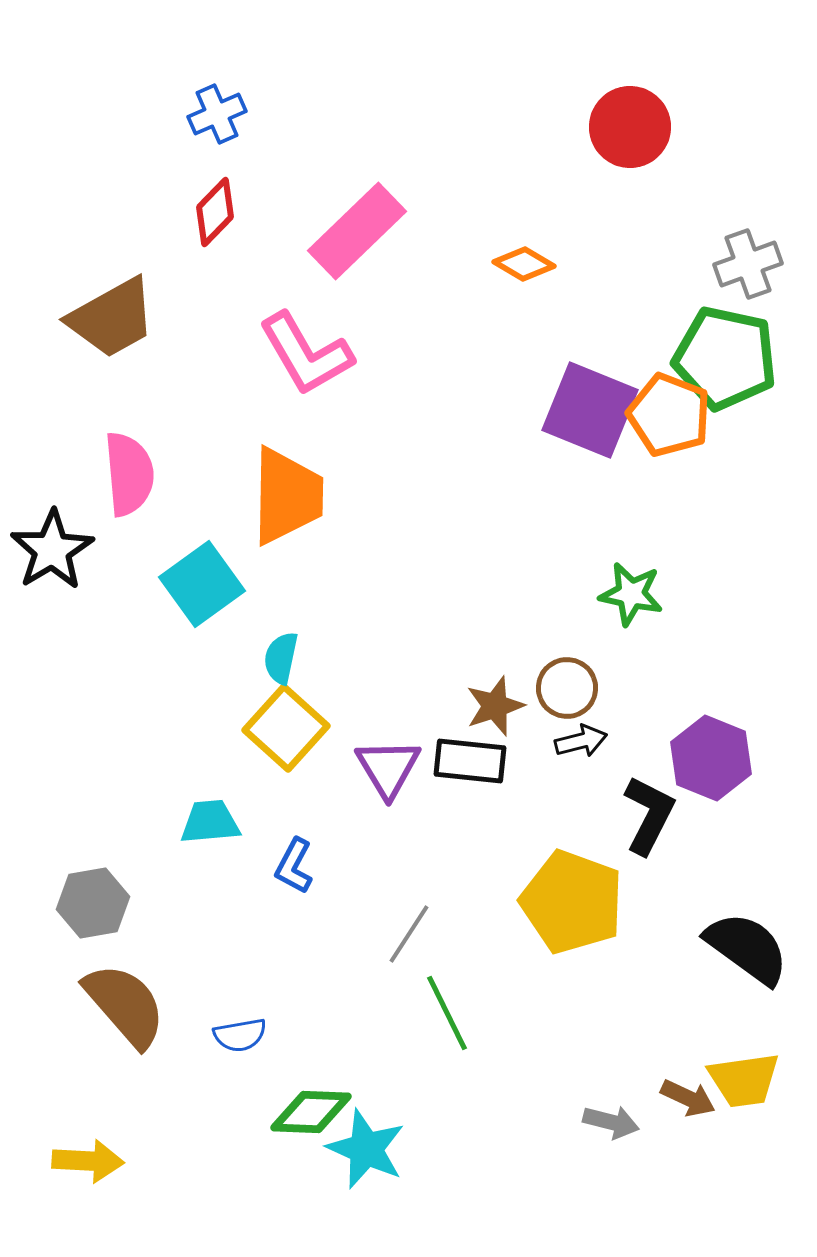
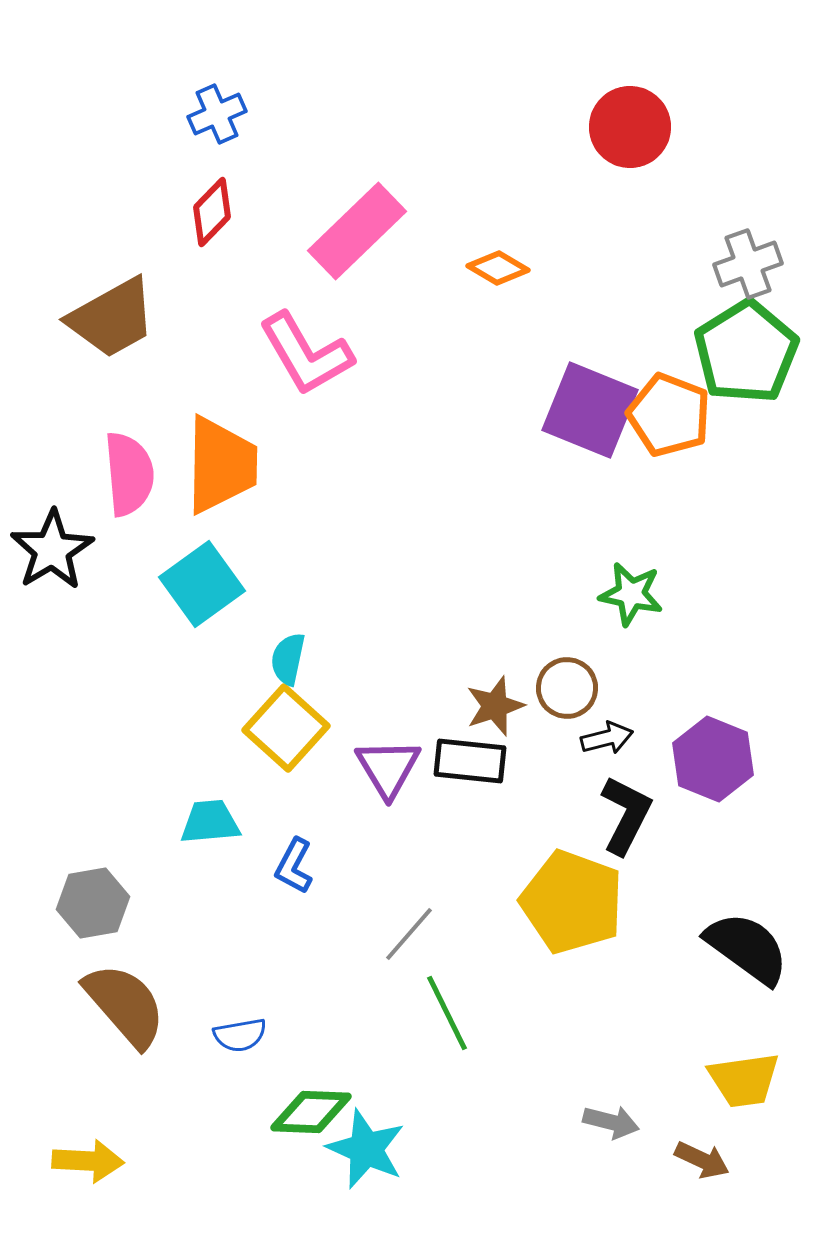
red diamond: moved 3 px left
orange diamond: moved 26 px left, 4 px down
green pentagon: moved 21 px right, 6 px up; rotated 28 degrees clockwise
orange trapezoid: moved 66 px left, 31 px up
cyan semicircle: moved 7 px right, 1 px down
black arrow: moved 26 px right, 3 px up
purple hexagon: moved 2 px right, 1 px down
black L-shape: moved 23 px left
gray line: rotated 8 degrees clockwise
brown arrow: moved 14 px right, 62 px down
